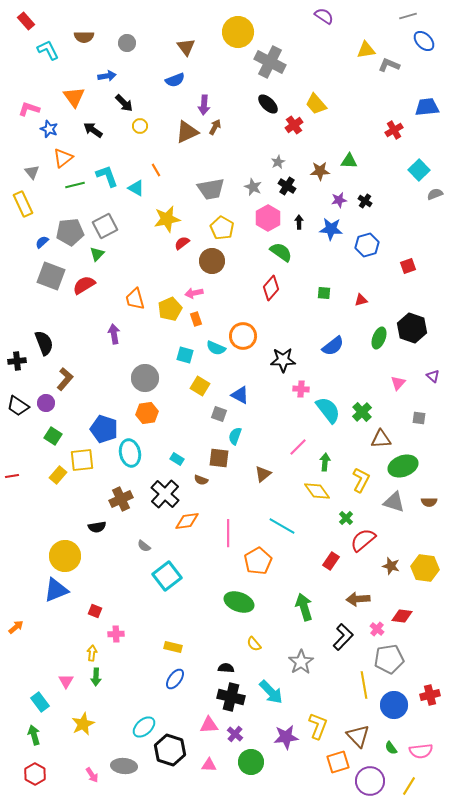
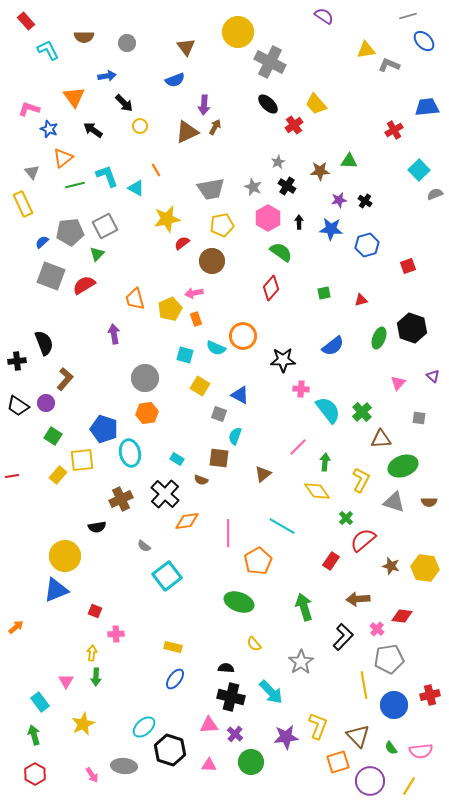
yellow pentagon at (222, 228): moved 3 px up; rotated 30 degrees clockwise
green square at (324, 293): rotated 16 degrees counterclockwise
